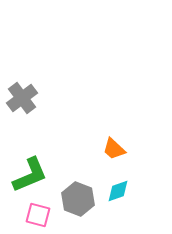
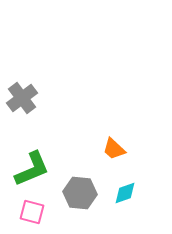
green L-shape: moved 2 px right, 6 px up
cyan diamond: moved 7 px right, 2 px down
gray hexagon: moved 2 px right, 6 px up; rotated 16 degrees counterclockwise
pink square: moved 6 px left, 3 px up
